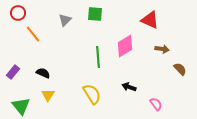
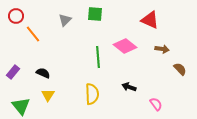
red circle: moved 2 px left, 3 px down
pink diamond: rotated 70 degrees clockwise
yellow semicircle: rotated 30 degrees clockwise
